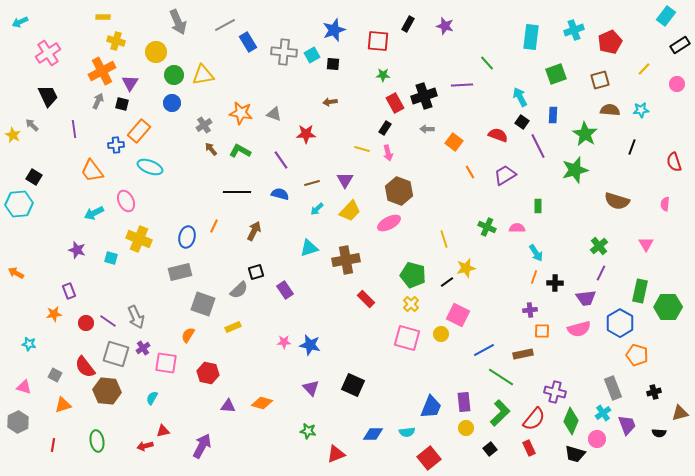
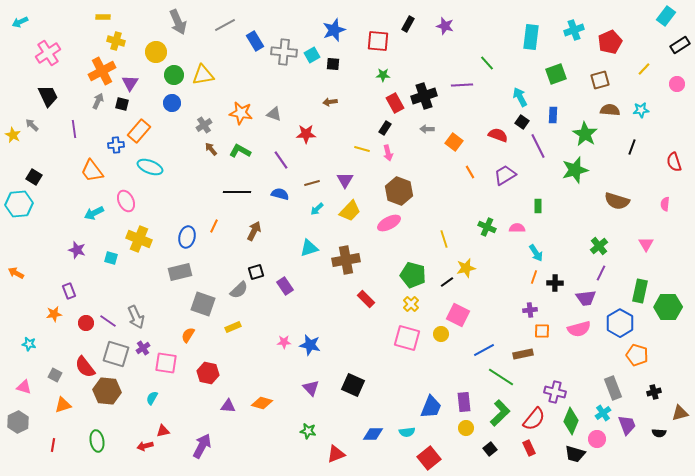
blue rectangle at (248, 42): moved 7 px right, 1 px up
purple rectangle at (285, 290): moved 4 px up
